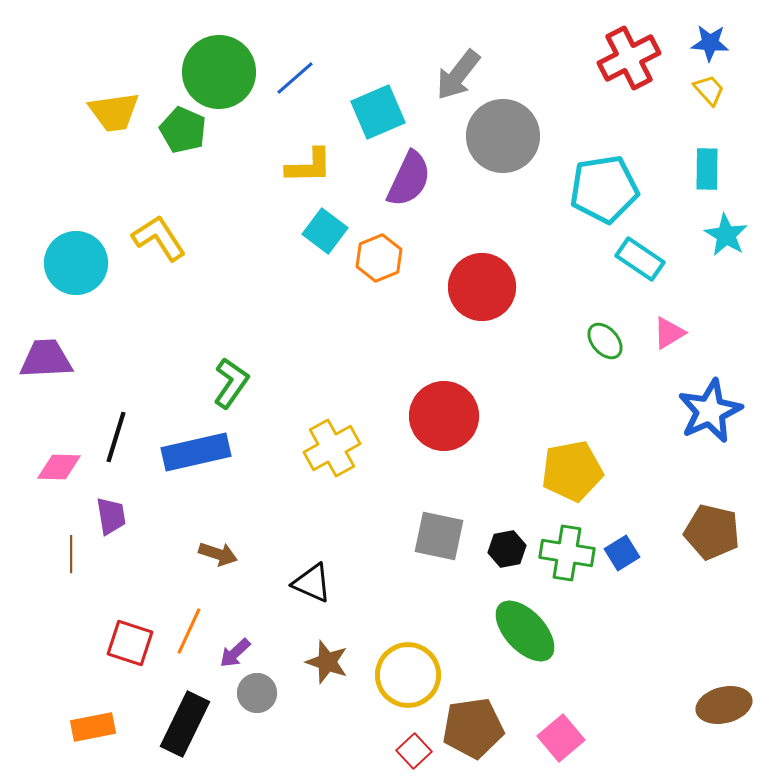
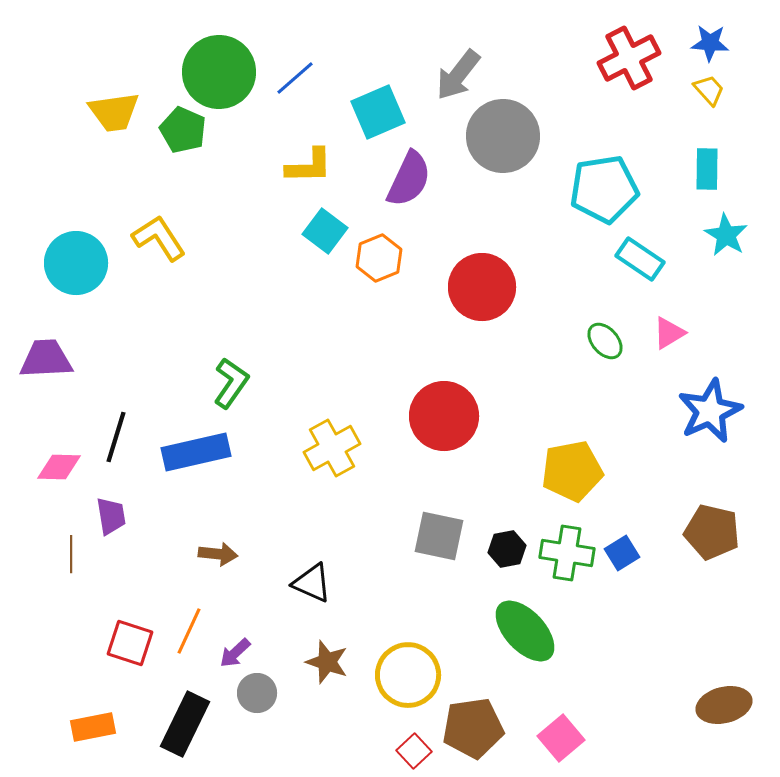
brown arrow at (218, 554): rotated 12 degrees counterclockwise
